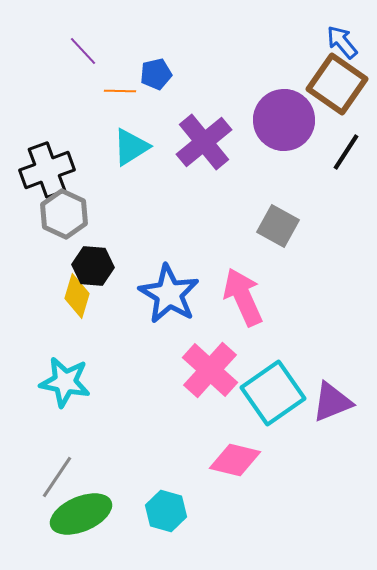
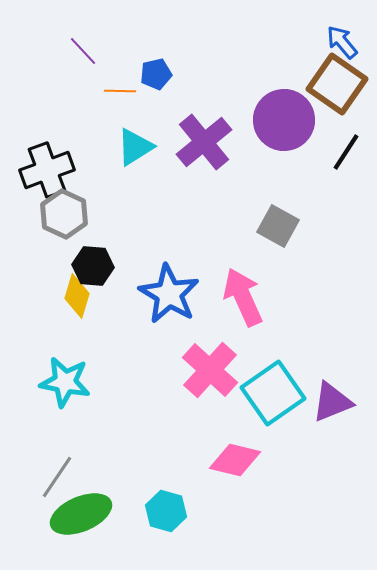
cyan triangle: moved 4 px right
